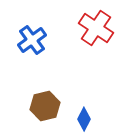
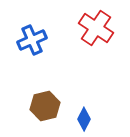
blue cross: rotated 12 degrees clockwise
